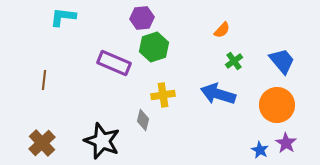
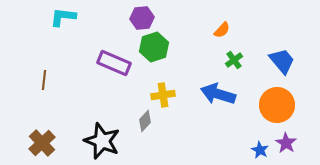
green cross: moved 1 px up
gray diamond: moved 2 px right, 1 px down; rotated 30 degrees clockwise
